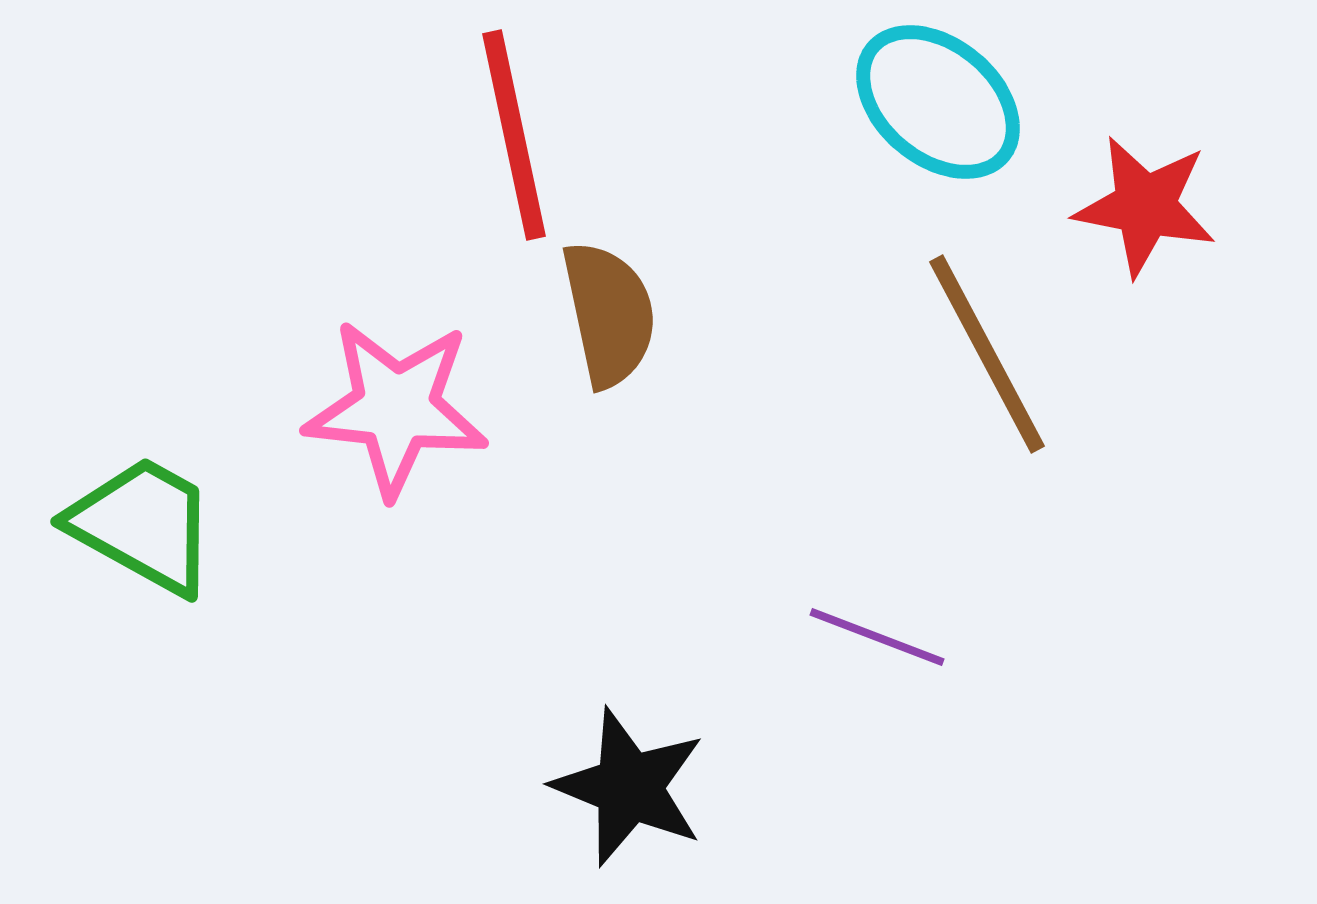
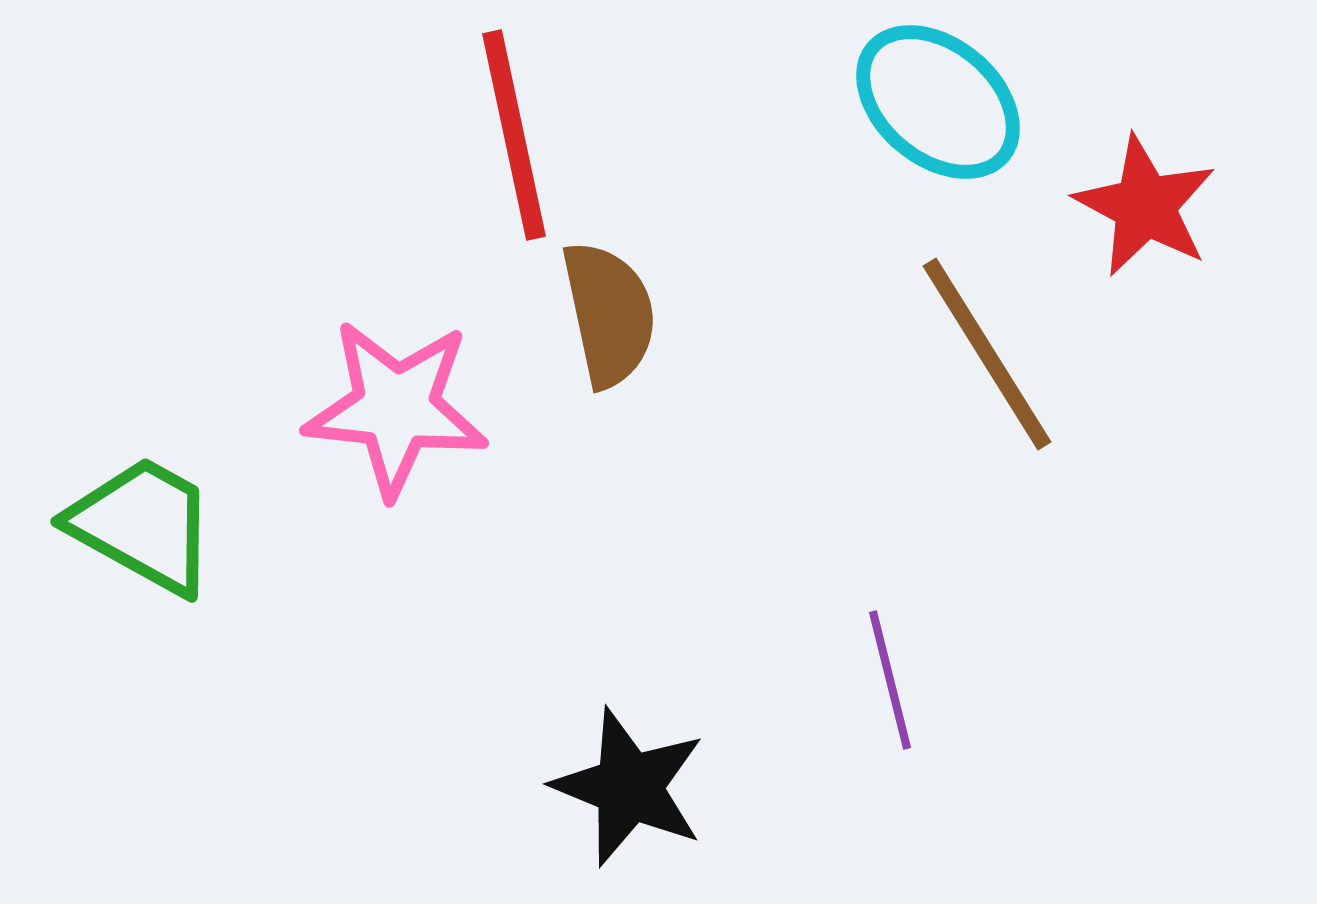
red star: rotated 17 degrees clockwise
brown line: rotated 4 degrees counterclockwise
purple line: moved 13 px right, 43 px down; rotated 55 degrees clockwise
